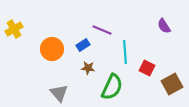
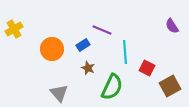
purple semicircle: moved 8 px right
brown star: rotated 16 degrees clockwise
brown square: moved 2 px left, 2 px down
